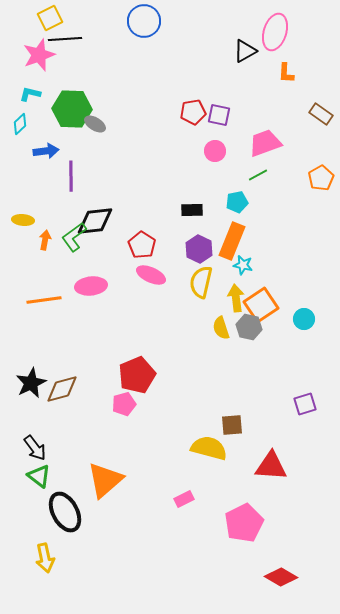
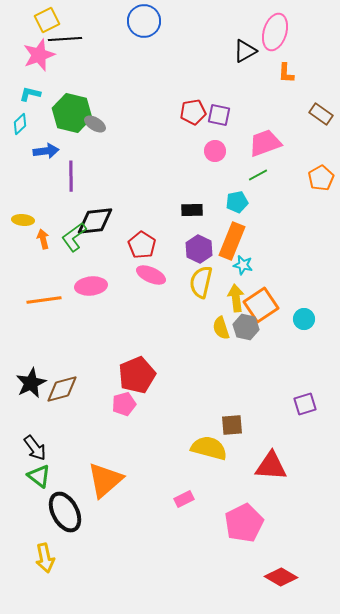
yellow square at (50, 18): moved 3 px left, 2 px down
green hexagon at (72, 109): moved 4 px down; rotated 12 degrees clockwise
orange arrow at (45, 240): moved 2 px left, 1 px up; rotated 24 degrees counterclockwise
gray hexagon at (249, 327): moved 3 px left
